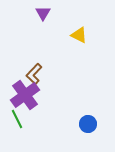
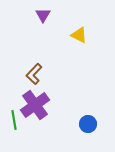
purple triangle: moved 2 px down
purple cross: moved 10 px right, 10 px down
green line: moved 3 px left, 1 px down; rotated 18 degrees clockwise
